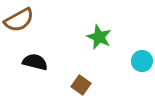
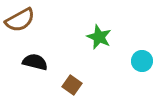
brown semicircle: moved 1 px right
brown square: moved 9 px left
